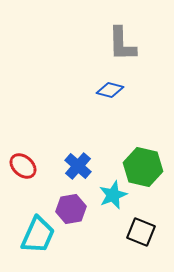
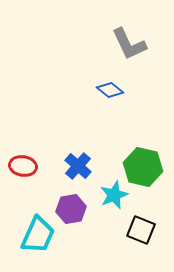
gray L-shape: moved 7 px right; rotated 24 degrees counterclockwise
blue diamond: rotated 24 degrees clockwise
red ellipse: rotated 32 degrees counterclockwise
cyan star: moved 1 px right
black square: moved 2 px up
